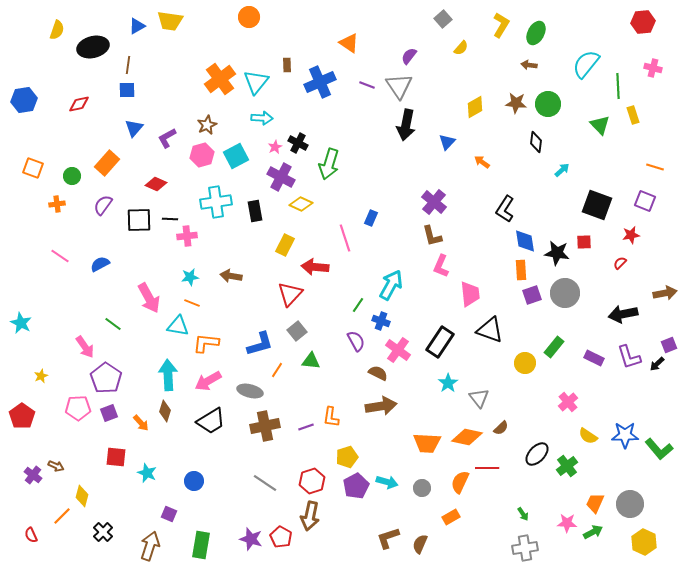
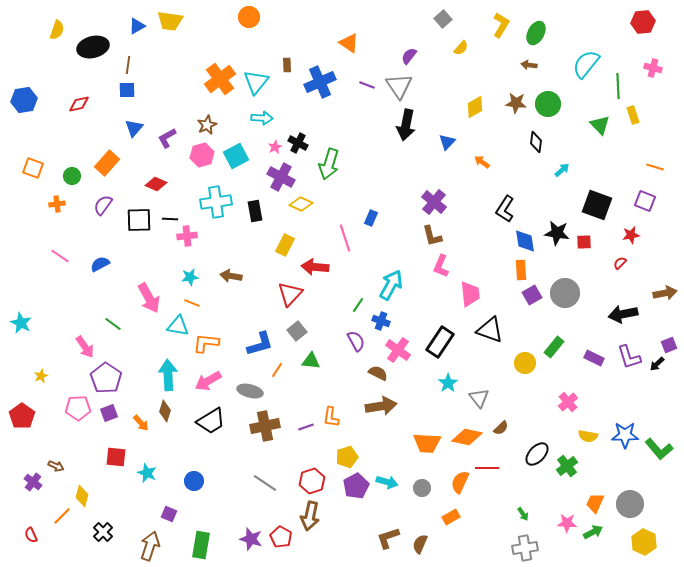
black star at (557, 253): moved 20 px up
purple square at (532, 295): rotated 12 degrees counterclockwise
yellow semicircle at (588, 436): rotated 24 degrees counterclockwise
purple cross at (33, 475): moved 7 px down
